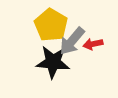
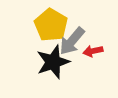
red arrow: moved 7 px down
black star: rotated 24 degrees counterclockwise
